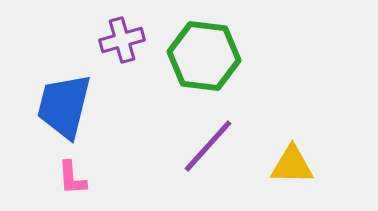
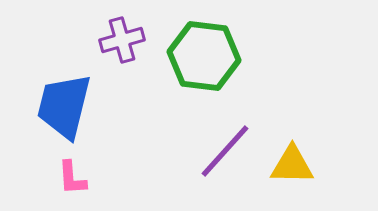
purple line: moved 17 px right, 5 px down
